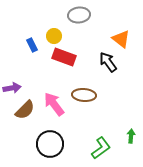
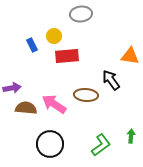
gray ellipse: moved 2 px right, 1 px up
orange triangle: moved 9 px right, 17 px down; rotated 30 degrees counterclockwise
red rectangle: moved 3 px right, 1 px up; rotated 25 degrees counterclockwise
black arrow: moved 3 px right, 18 px down
brown ellipse: moved 2 px right
pink arrow: rotated 20 degrees counterclockwise
brown semicircle: moved 1 px right, 2 px up; rotated 130 degrees counterclockwise
green L-shape: moved 3 px up
